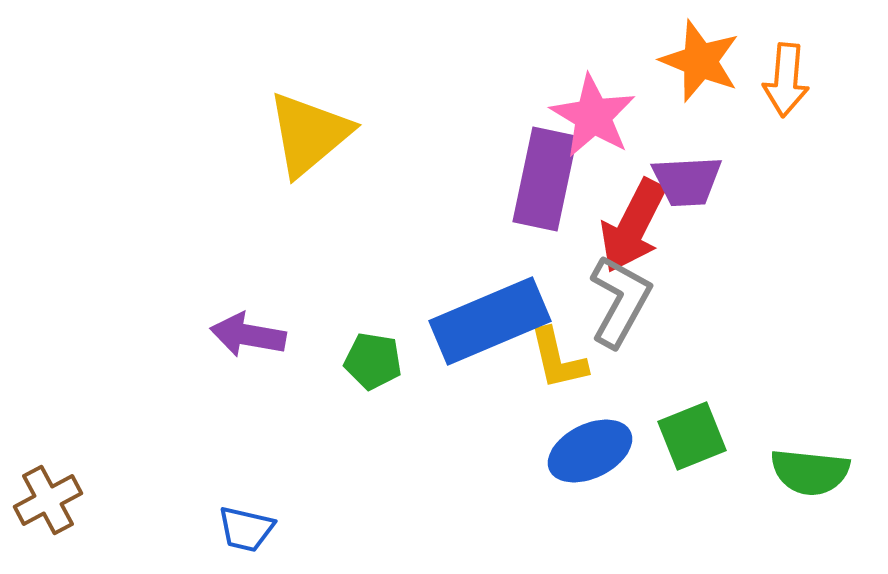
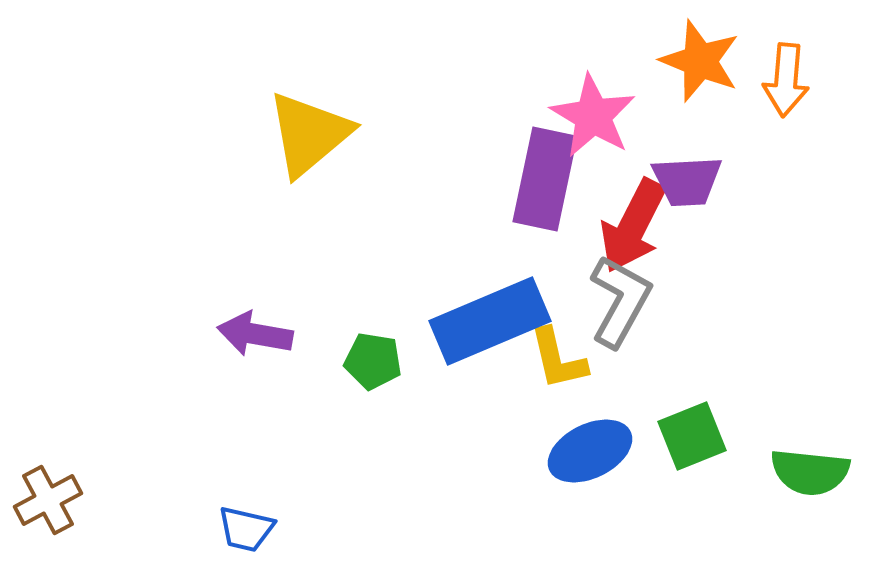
purple arrow: moved 7 px right, 1 px up
